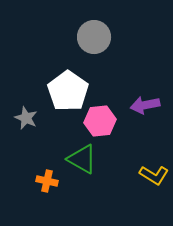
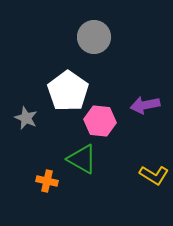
pink hexagon: rotated 12 degrees clockwise
